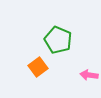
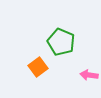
green pentagon: moved 3 px right, 2 px down
